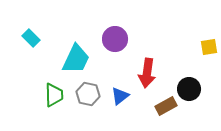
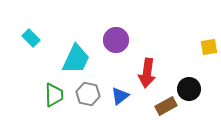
purple circle: moved 1 px right, 1 px down
